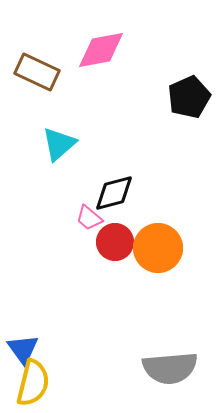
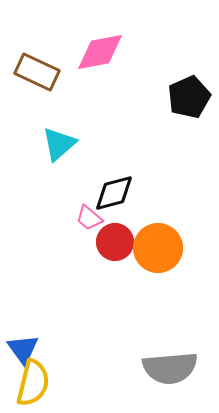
pink diamond: moved 1 px left, 2 px down
